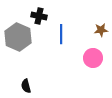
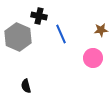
blue line: rotated 24 degrees counterclockwise
